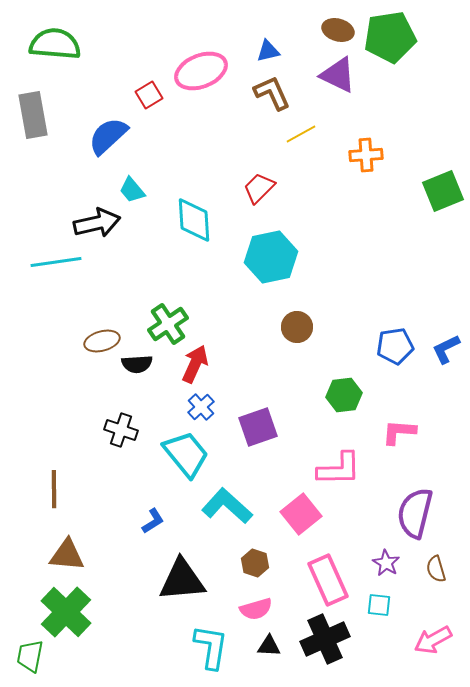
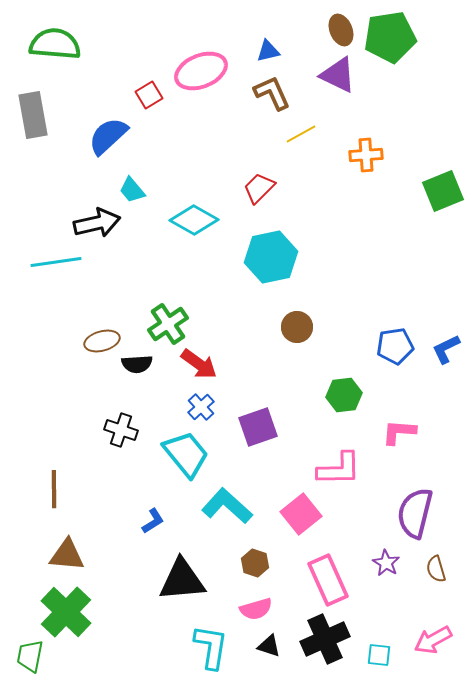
brown ellipse at (338, 30): moved 3 px right; rotated 52 degrees clockwise
cyan diamond at (194, 220): rotated 57 degrees counterclockwise
red arrow at (195, 364): moved 4 px right; rotated 102 degrees clockwise
cyan square at (379, 605): moved 50 px down
black triangle at (269, 646): rotated 15 degrees clockwise
